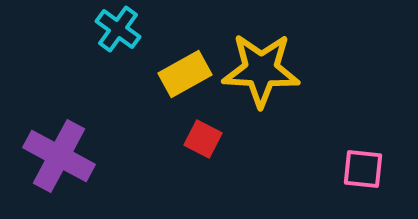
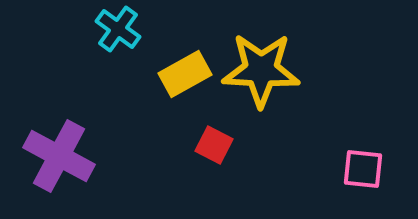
red square: moved 11 px right, 6 px down
